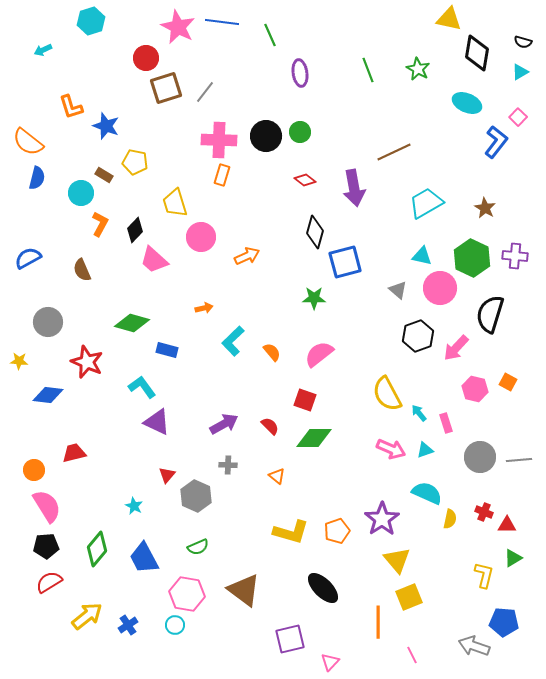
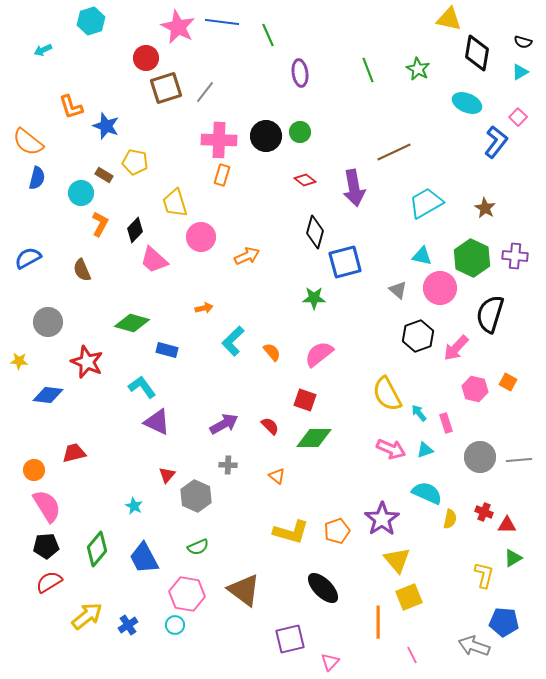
green line at (270, 35): moved 2 px left
